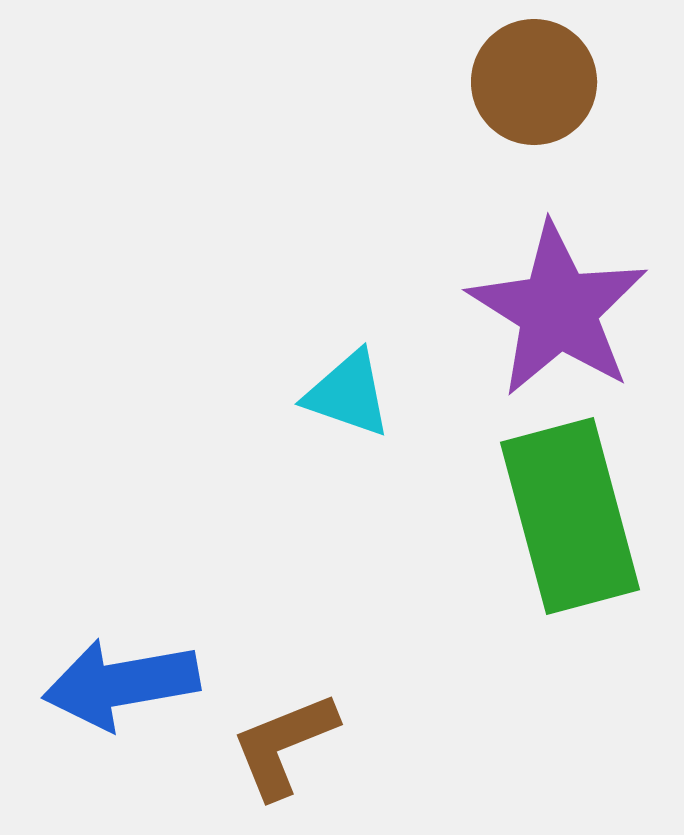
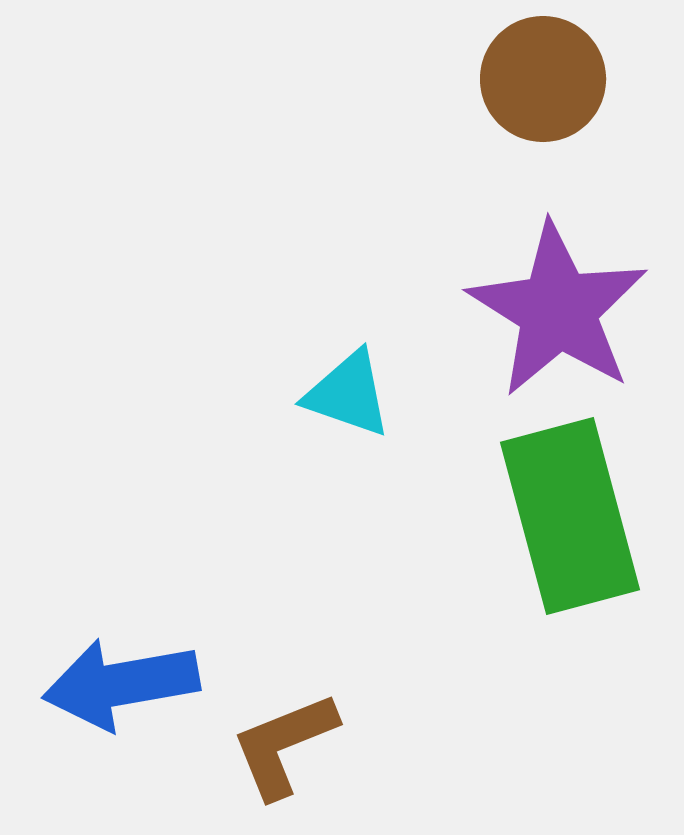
brown circle: moved 9 px right, 3 px up
